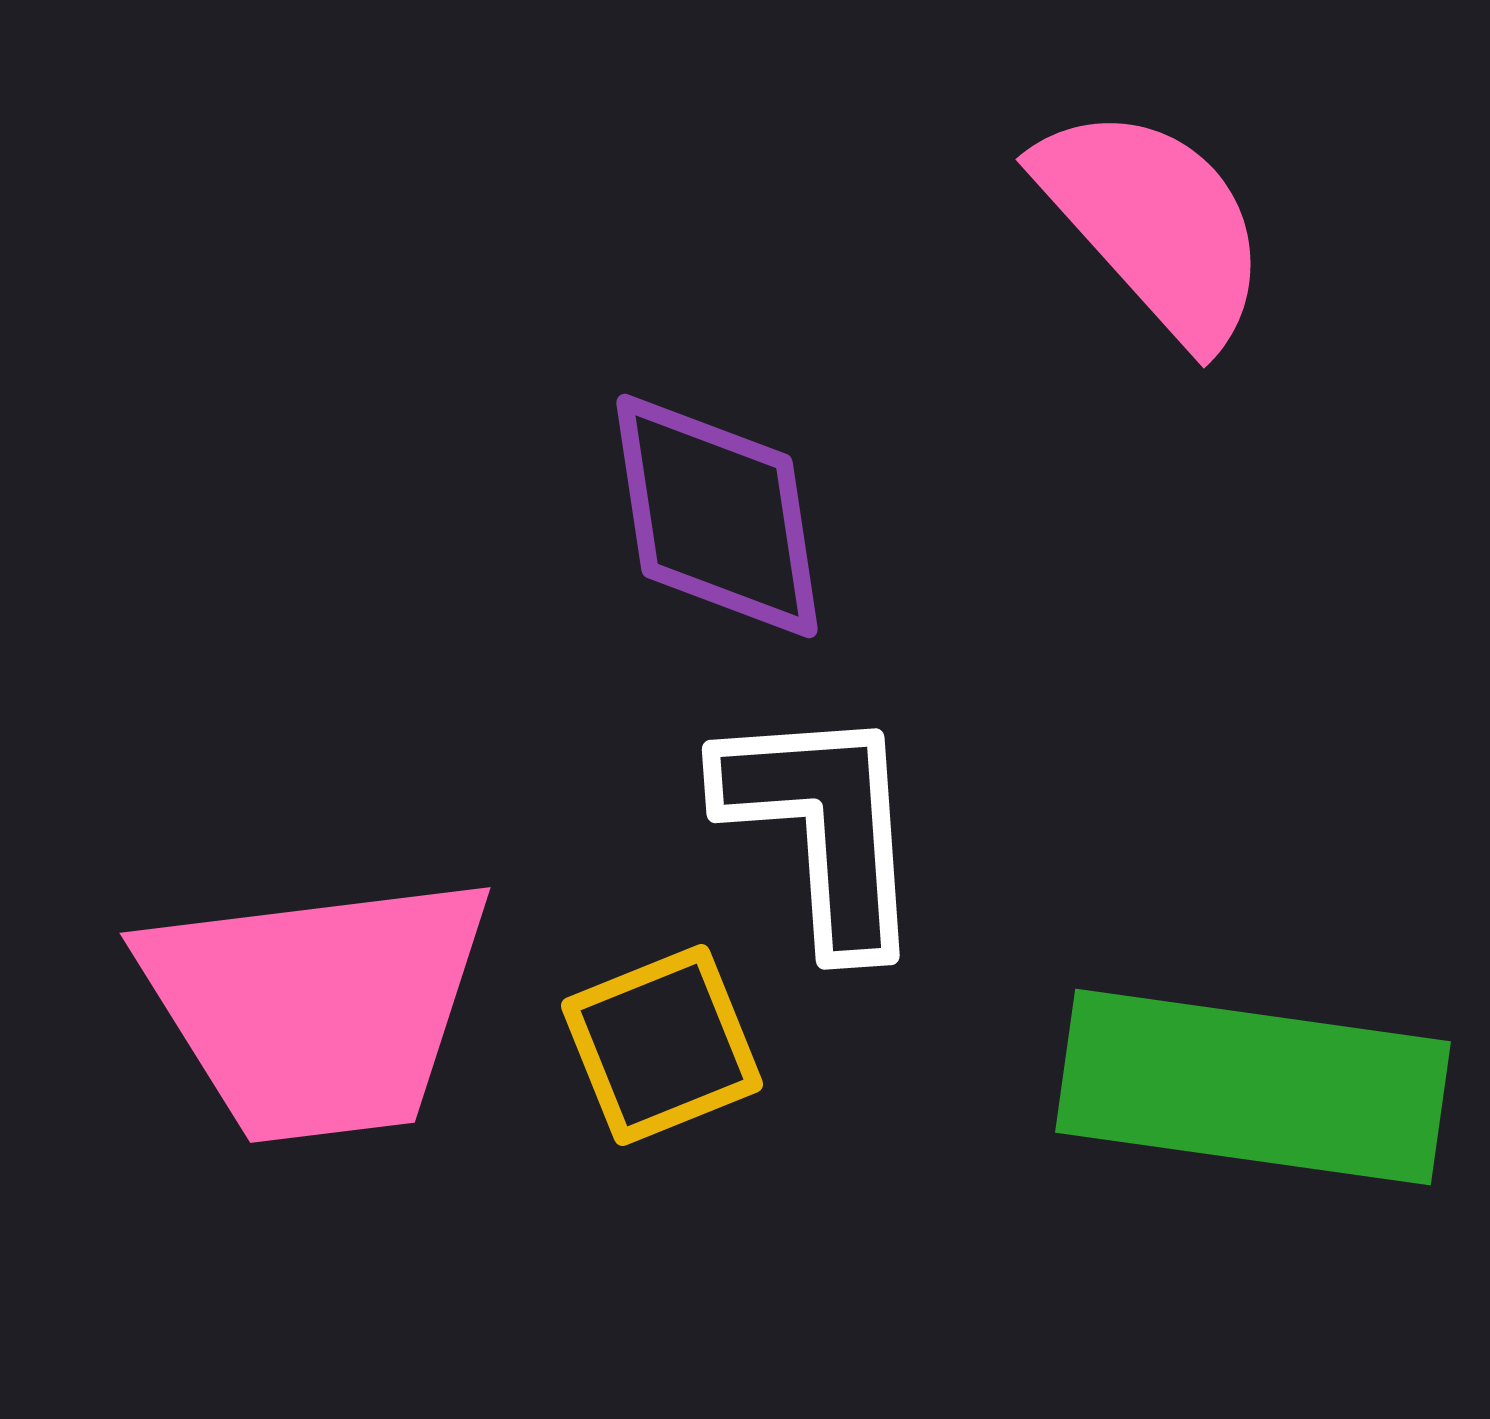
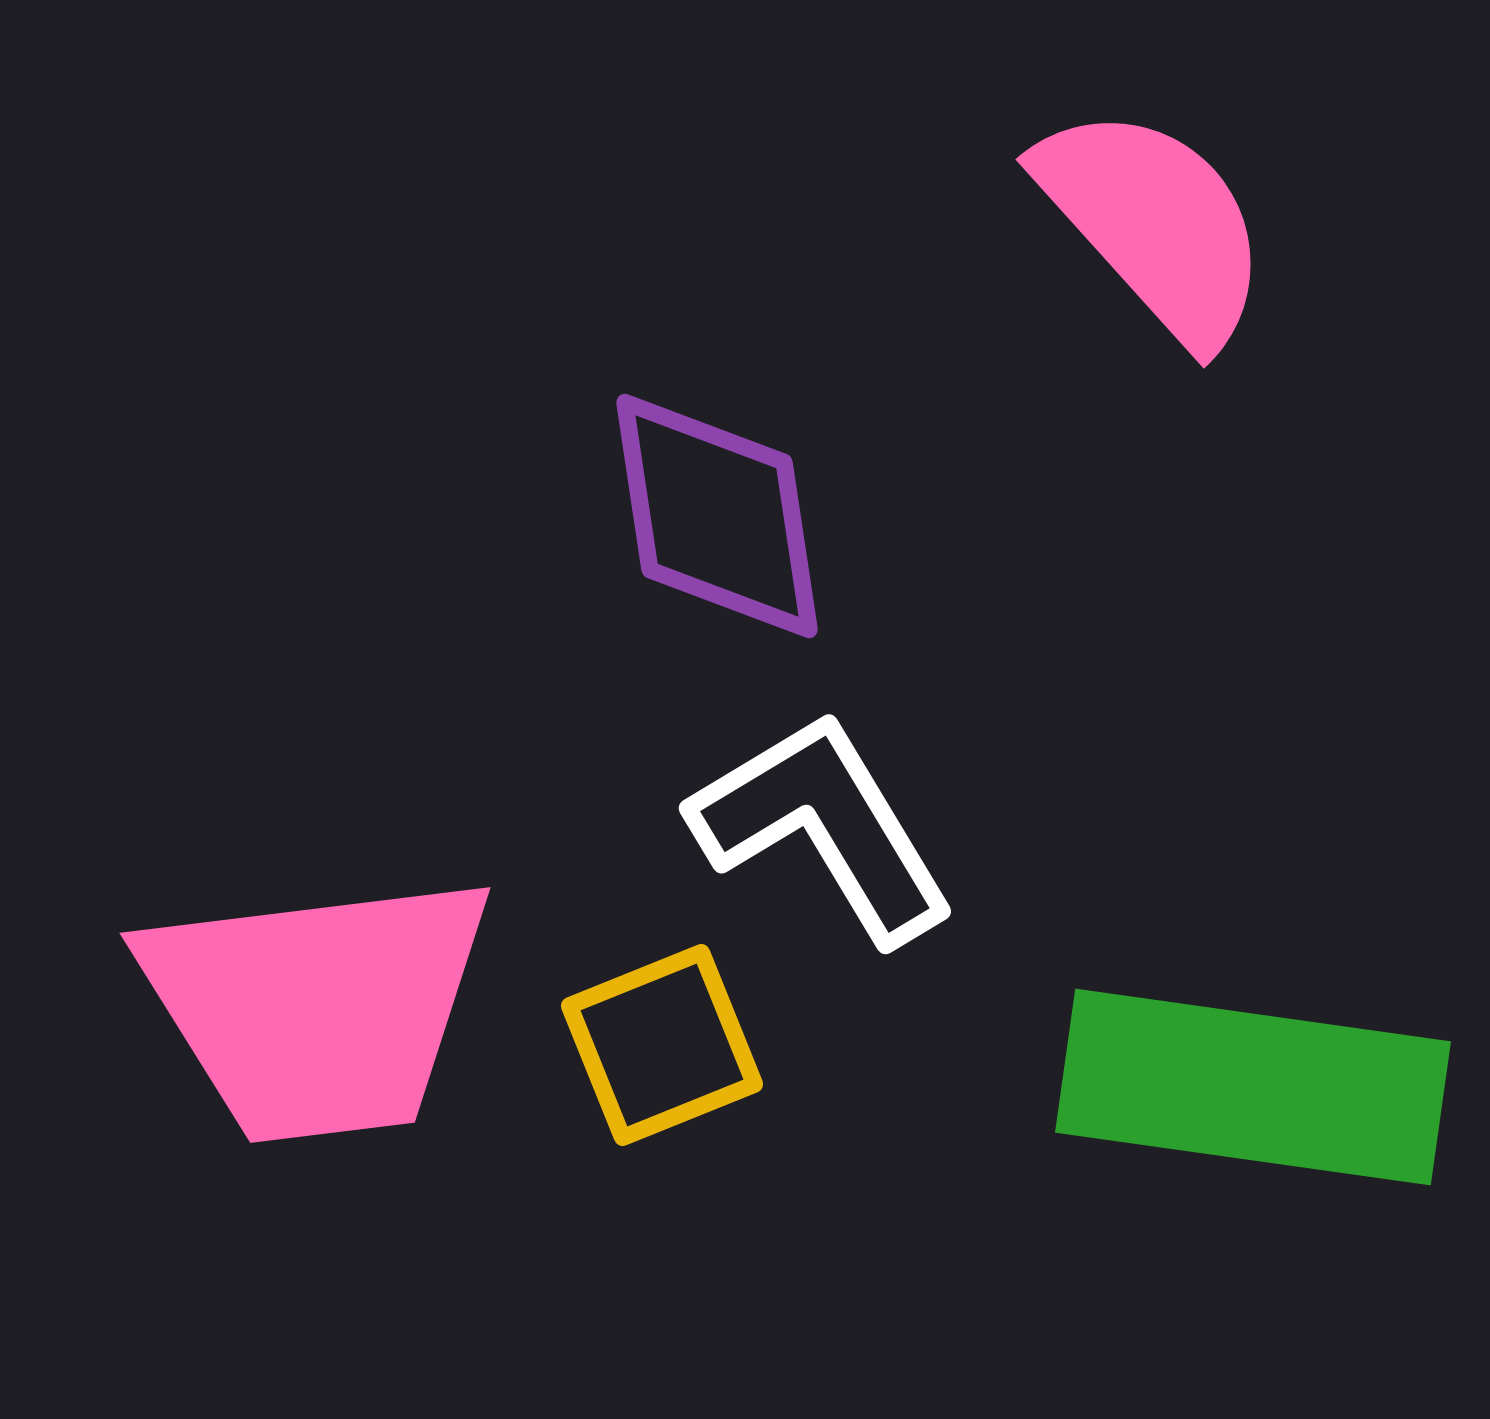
white L-shape: rotated 27 degrees counterclockwise
